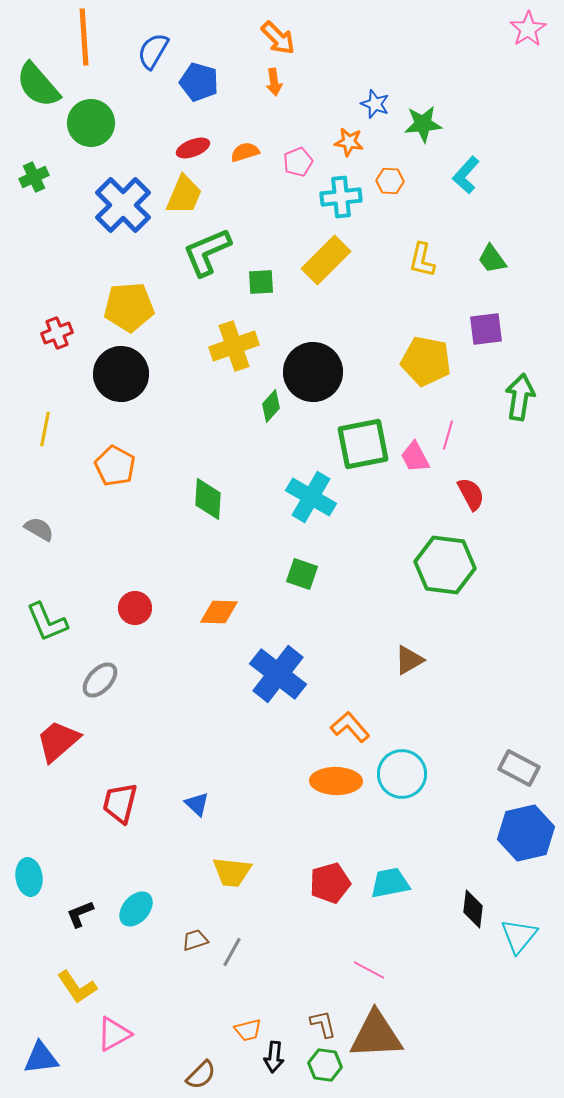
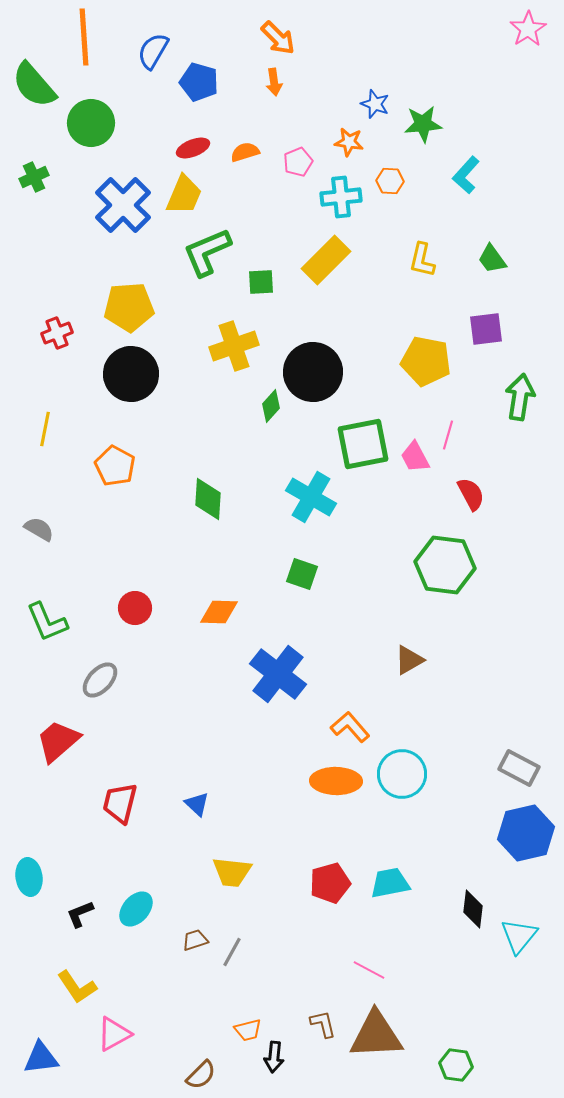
green semicircle at (38, 85): moved 4 px left
black circle at (121, 374): moved 10 px right
green hexagon at (325, 1065): moved 131 px right
